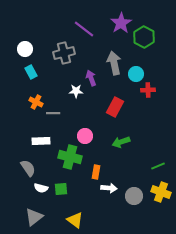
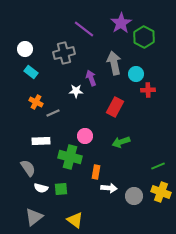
cyan rectangle: rotated 24 degrees counterclockwise
gray line: rotated 24 degrees counterclockwise
